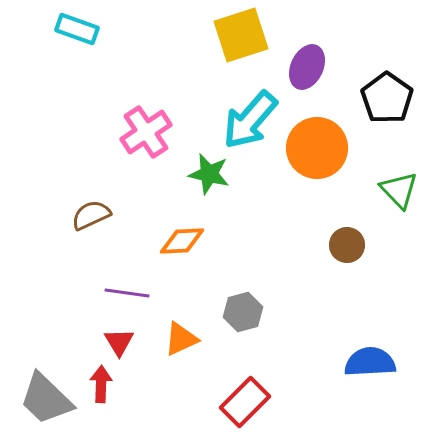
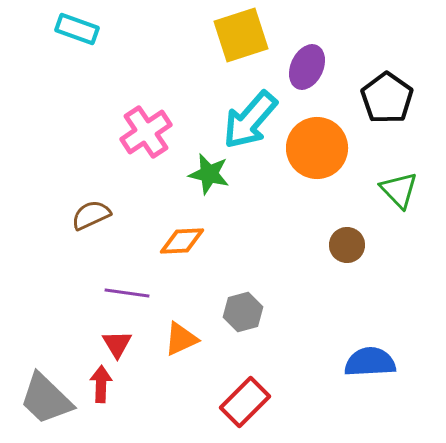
red triangle: moved 2 px left, 2 px down
